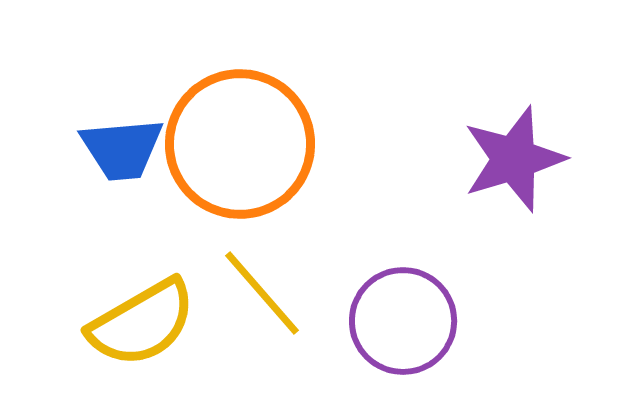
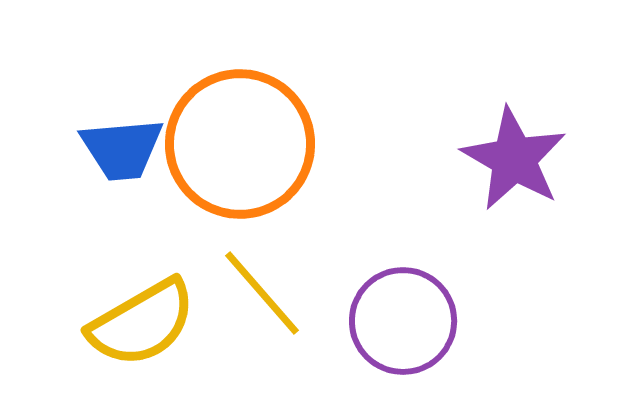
purple star: rotated 25 degrees counterclockwise
